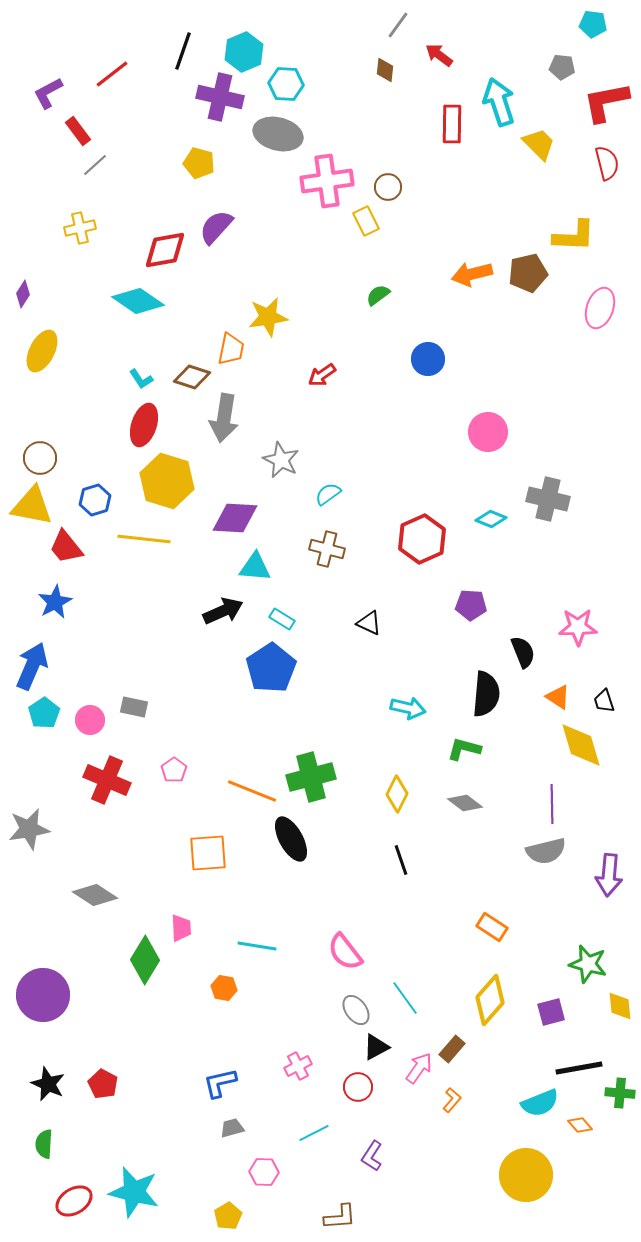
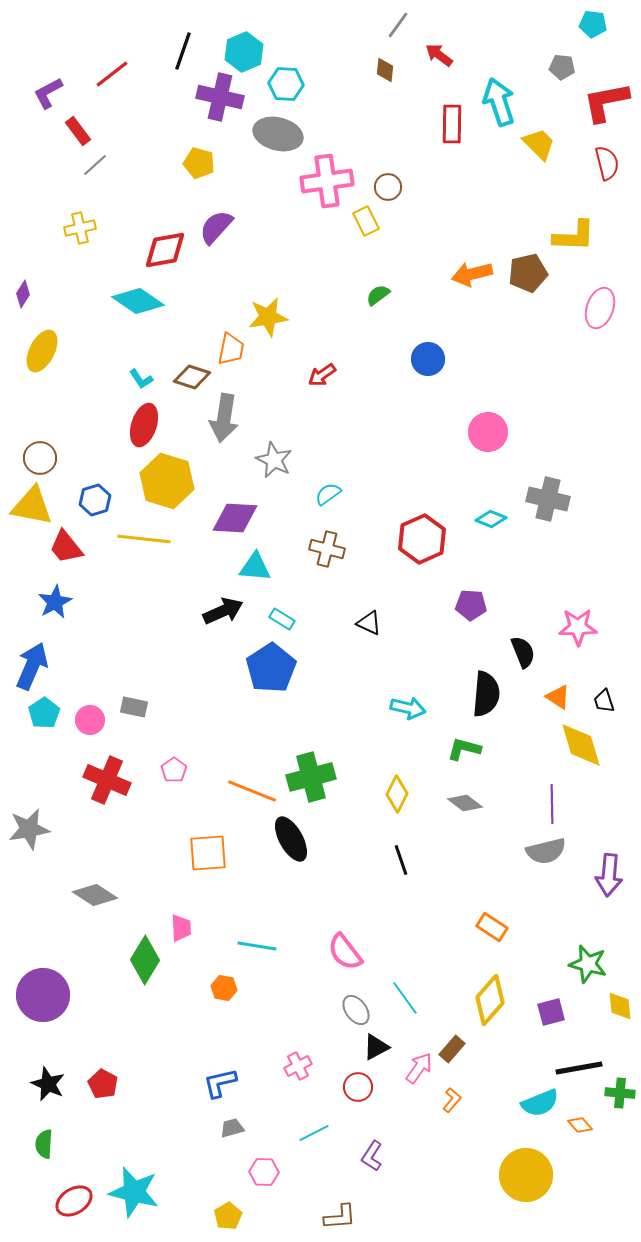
gray star at (281, 460): moved 7 px left
